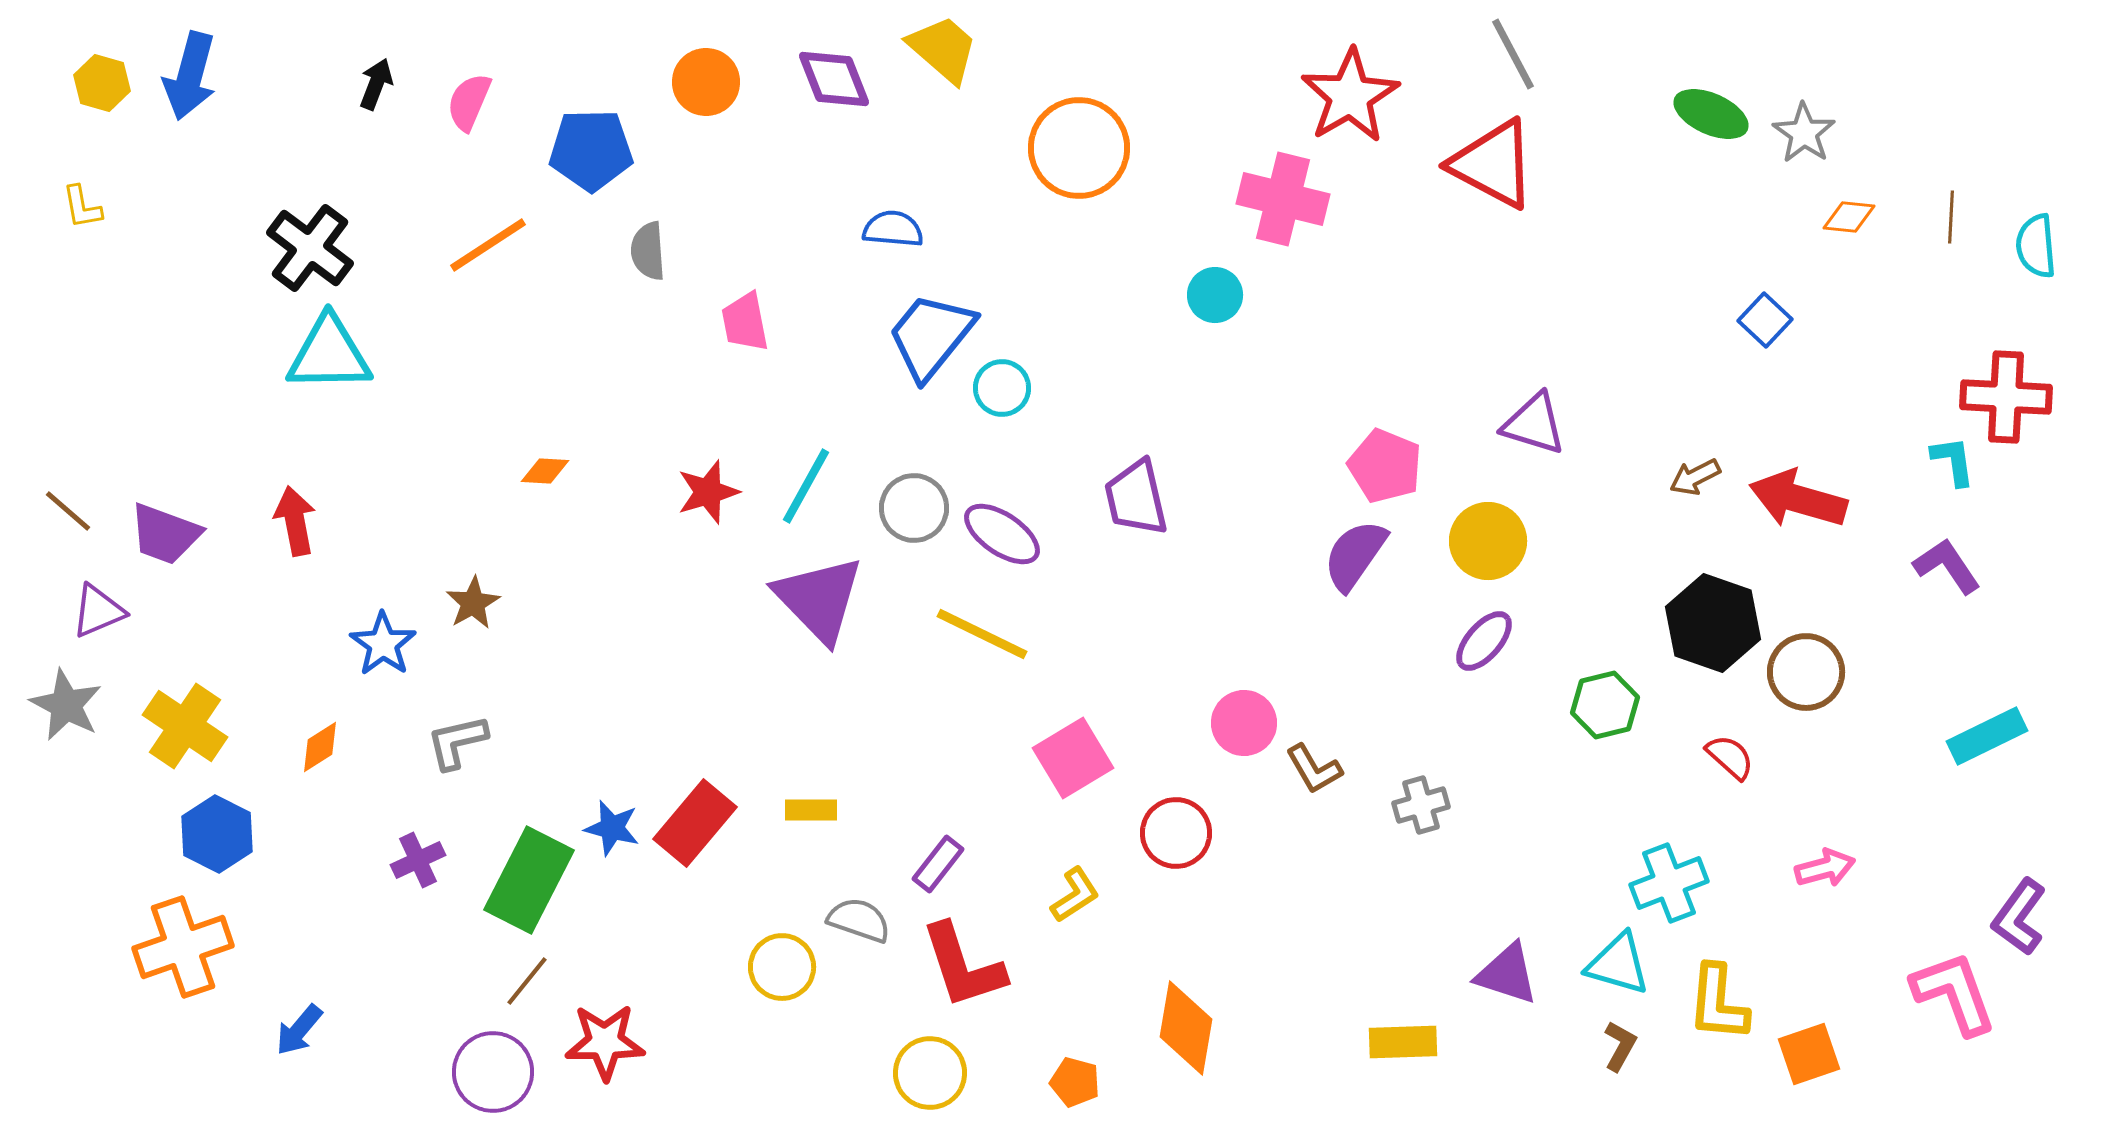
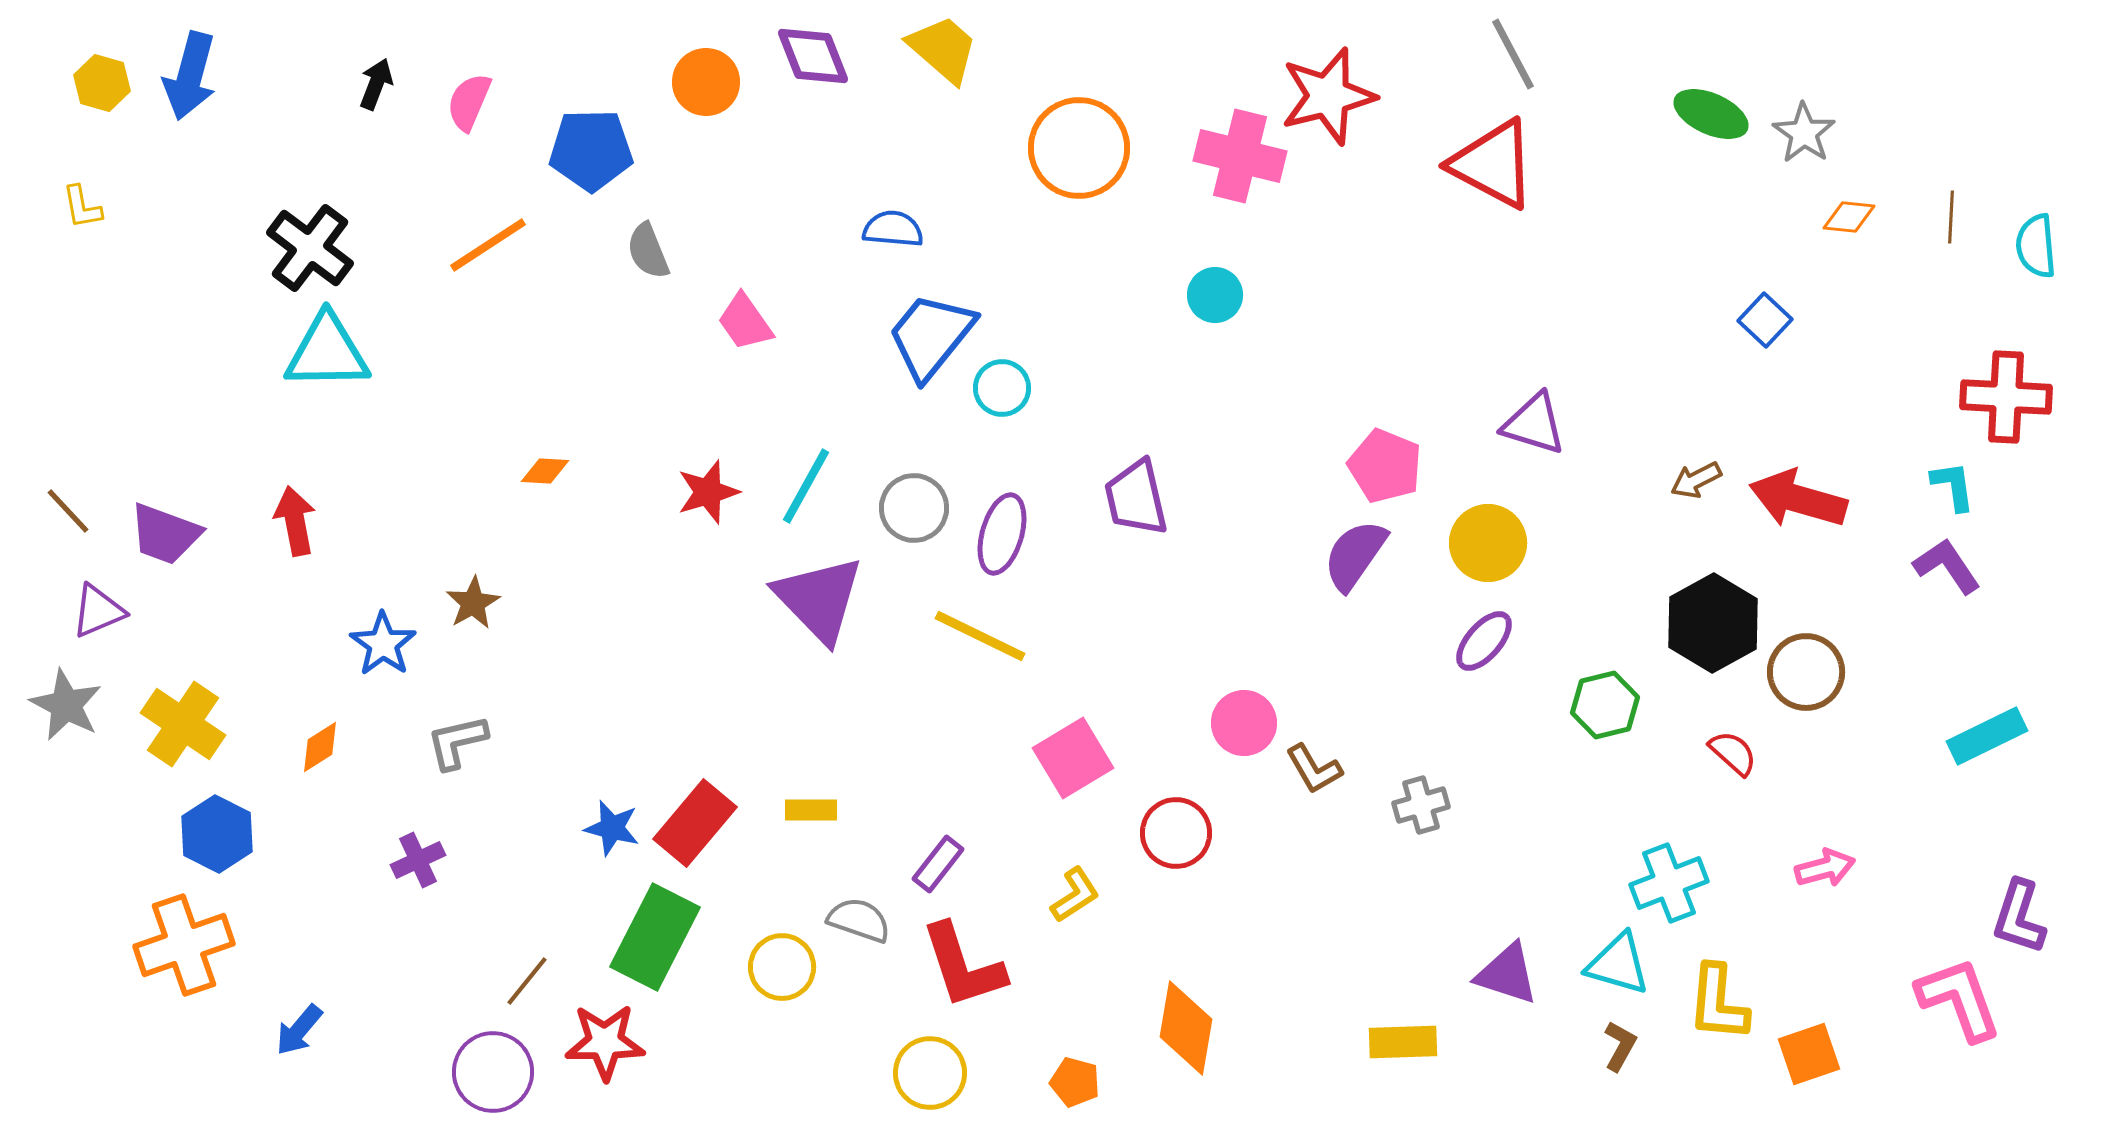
purple diamond at (834, 79): moved 21 px left, 23 px up
red star at (1350, 96): moved 22 px left; rotated 16 degrees clockwise
pink cross at (1283, 199): moved 43 px left, 43 px up
gray semicircle at (648, 251): rotated 18 degrees counterclockwise
pink trapezoid at (745, 322): rotated 24 degrees counterclockwise
cyan triangle at (329, 354): moved 2 px left, 2 px up
cyan L-shape at (1953, 461): moved 25 px down
brown arrow at (1695, 477): moved 1 px right, 3 px down
brown line at (68, 511): rotated 6 degrees clockwise
purple ellipse at (1002, 534): rotated 72 degrees clockwise
yellow circle at (1488, 541): moved 2 px down
black hexagon at (1713, 623): rotated 12 degrees clockwise
yellow line at (982, 634): moved 2 px left, 2 px down
yellow cross at (185, 726): moved 2 px left, 2 px up
red semicircle at (1730, 757): moved 3 px right, 4 px up
green rectangle at (529, 880): moved 126 px right, 57 px down
purple L-shape at (2019, 917): rotated 18 degrees counterclockwise
orange cross at (183, 947): moved 1 px right, 2 px up
pink L-shape at (1954, 993): moved 5 px right, 6 px down
